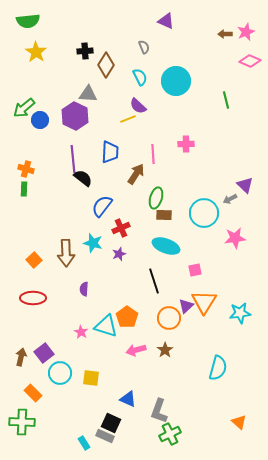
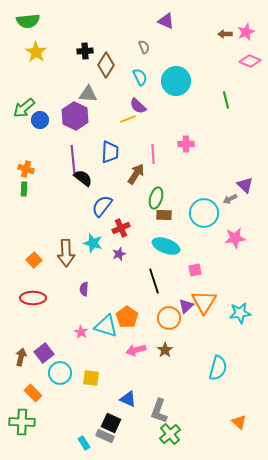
green cross at (170, 434): rotated 15 degrees counterclockwise
